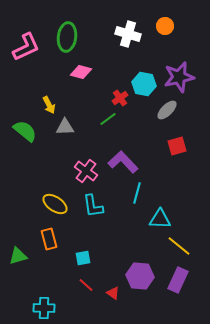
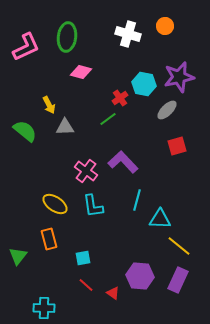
cyan line: moved 7 px down
green triangle: rotated 36 degrees counterclockwise
